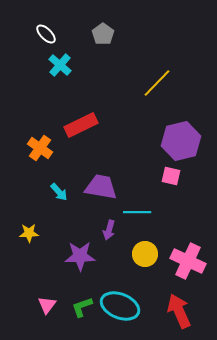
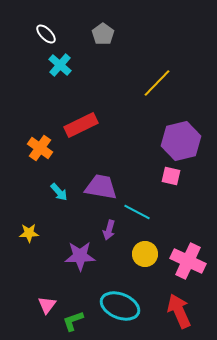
cyan line: rotated 28 degrees clockwise
green L-shape: moved 9 px left, 14 px down
